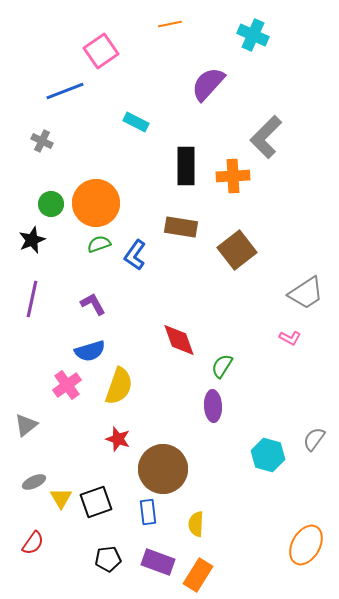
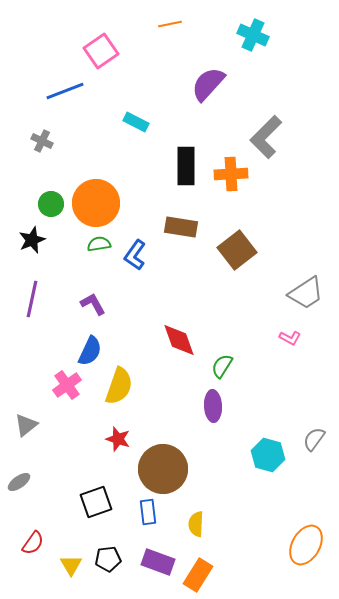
orange cross at (233, 176): moved 2 px left, 2 px up
green semicircle at (99, 244): rotated 10 degrees clockwise
blue semicircle at (90, 351): rotated 48 degrees counterclockwise
gray ellipse at (34, 482): moved 15 px left; rotated 10 degrees counterclockwise
yellow triangle at (61, 498): moved 10 px right, 67 px down
